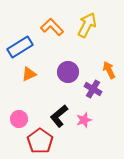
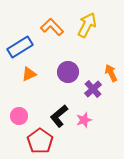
orange arrow: moved 2 px right, 3 px down
purple cross: rotated 18 degrees clockwise
pink circle: moved 3 px up
